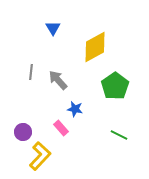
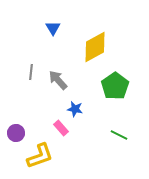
purple circle: moved 7 px left, 1 px down
yellow L-shape: rotated 28 degrees clockwise
